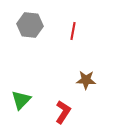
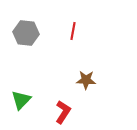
gray hexagon: moved 4 px left, 8 px down
